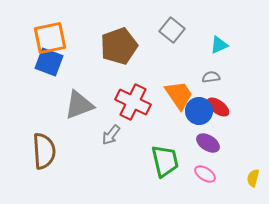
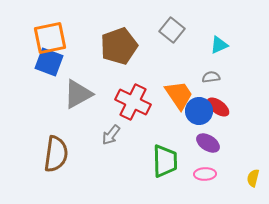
gray triangle: moved 1 px left, 11 px up; rotated 8 degrees counterclockwise
brown semicircle: moved 12 px right, 3 px down; rotated 12 degrees clockwise
green trapezoid: rotated 12 degrees clockwise
pink ellipse: rotated 35 degrees counterclockwise
